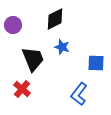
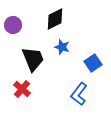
blue square: moved 3 px left; rotated 36 degrees counterclockwise
